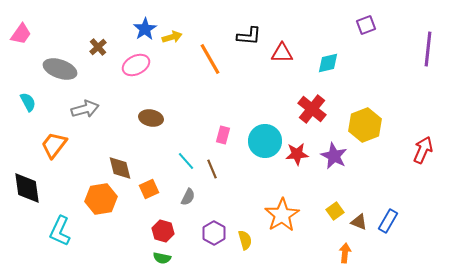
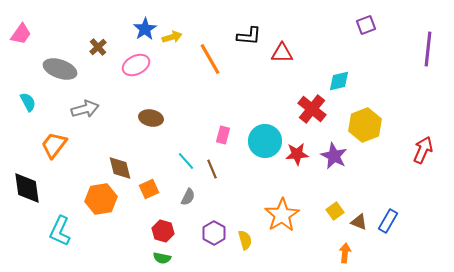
cyan diamond: moved 11 px right, 18 px down
